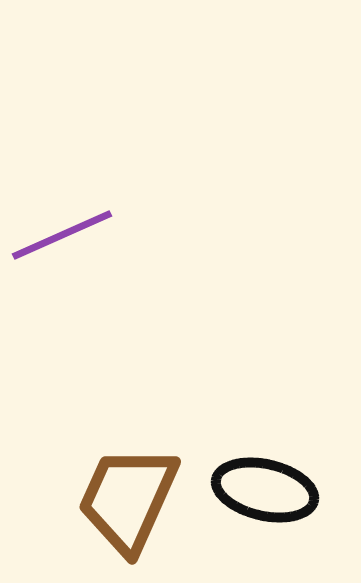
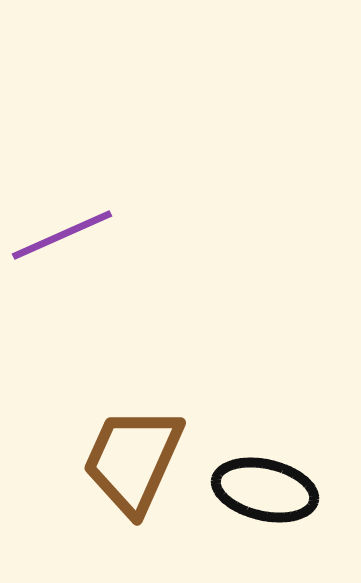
brown trapezoid: moved 5 px right, 39 px up
